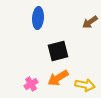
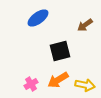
blue ellipse: rotated 50 degrees clockwise
brown arrow: moved 5 px left, 3 px down
black square: moved 2 px right
orange arrow: moved 2 px down
